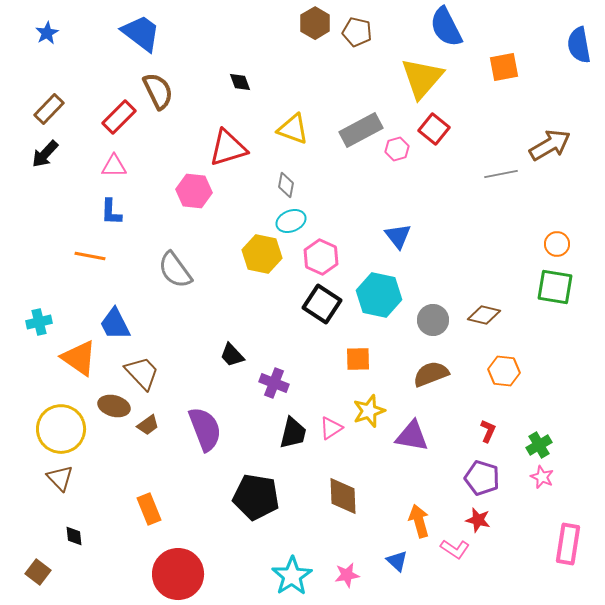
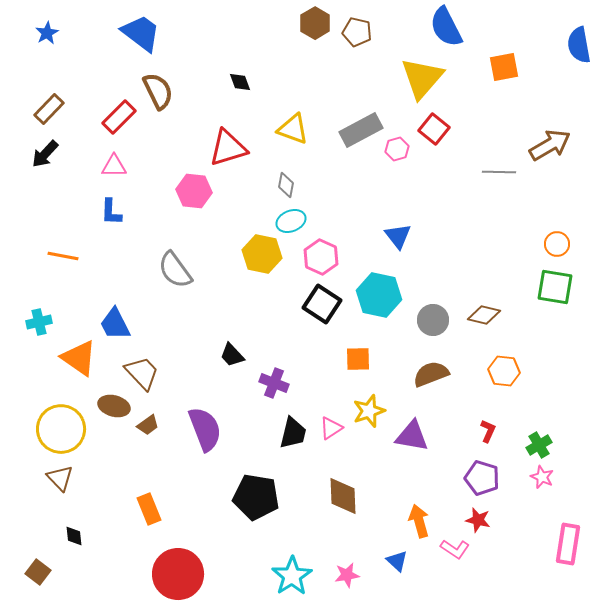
gray line at (501, 174): moved 2 px left, 2 px up; rotated 12 degrees clockwise
orange line at (90, 256): moved 27 px left
